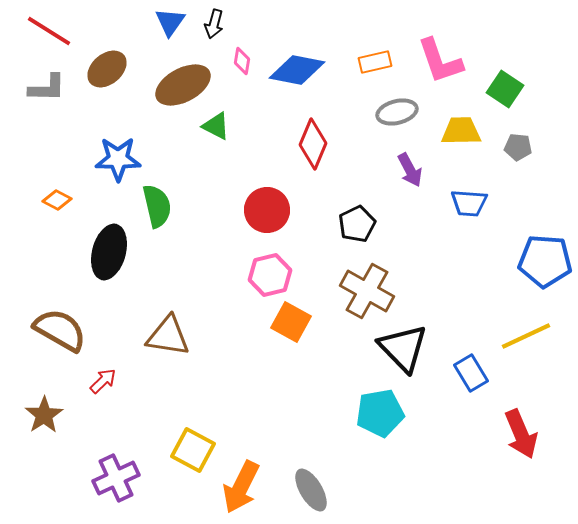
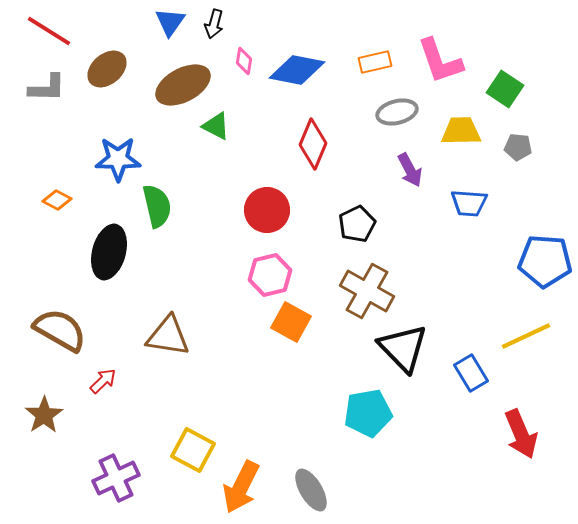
pink diamond at (242, 61): moved 2 px right
cyan pentagon at (380, 413): moved 12 px left
